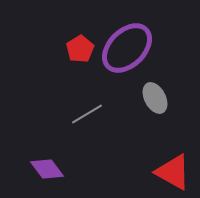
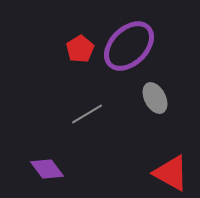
purple ellipse: moved 2 px right, 2 px up
red triangle: moved 2 px left, 1 px down
